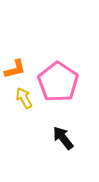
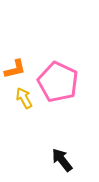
pink pentagon: rotated 9 degrees counterclockwise
black arrow: moved 1 px left, 22 px down
